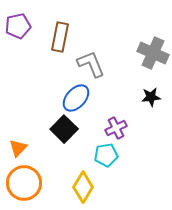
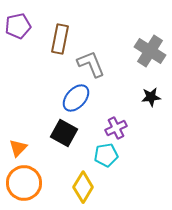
brown rectangle: moved 2 px down
gray cross: moved 3 px left, 2 px up; rotated 8 degrees clockwise
black square: moved 4 px down; rotated 16 degrees counterclockwise
